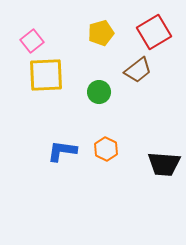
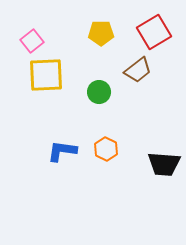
yellow pentagon: rotated 15 degrees clockwise
